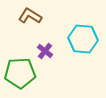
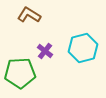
brown L-shape: moved 1 px left, 1 px up
cyan hexagon: moved 9 px down; rotated 20 degrees counterclockwise
